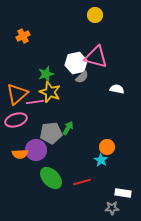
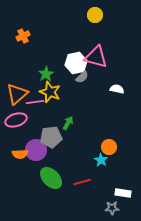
green star: rotated 14 degrees counterclockwise
green arrow: moved 5 px up
gray pentagon: moved 4 px down
orange circle: moved 2 px right
